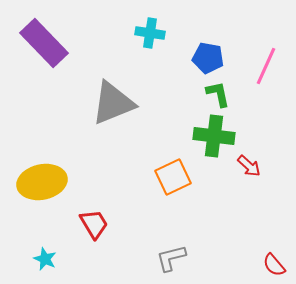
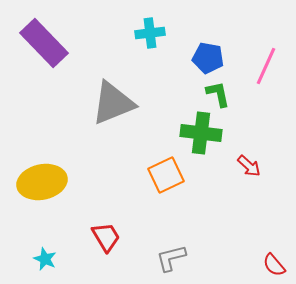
cyan cross: rotated 16 degrees counterclockwise
green cross: moved 13 px left, 3 px up
orange square: moved 7 px left, 2 px up
red trapezoid: moved 12 px right, 13 px down
